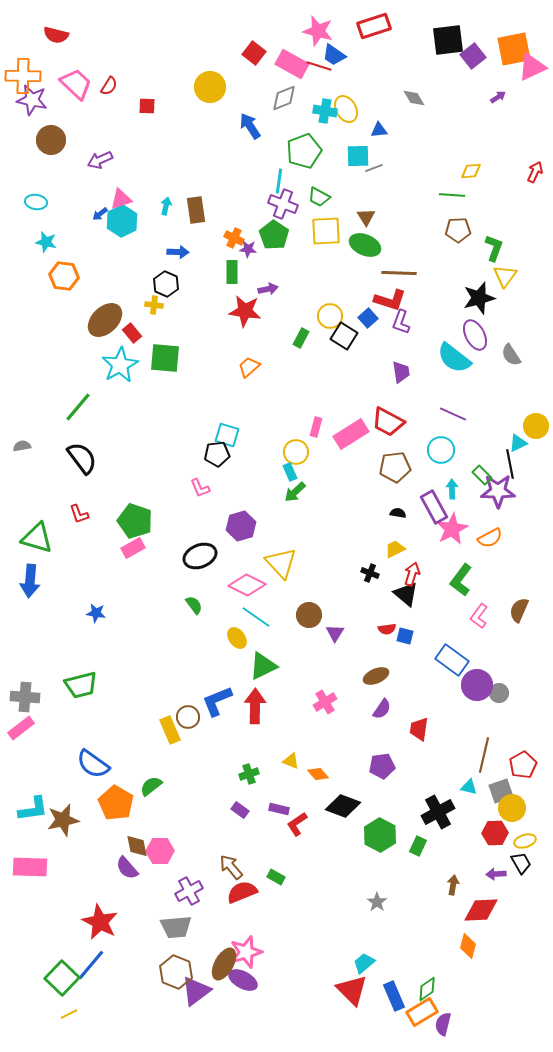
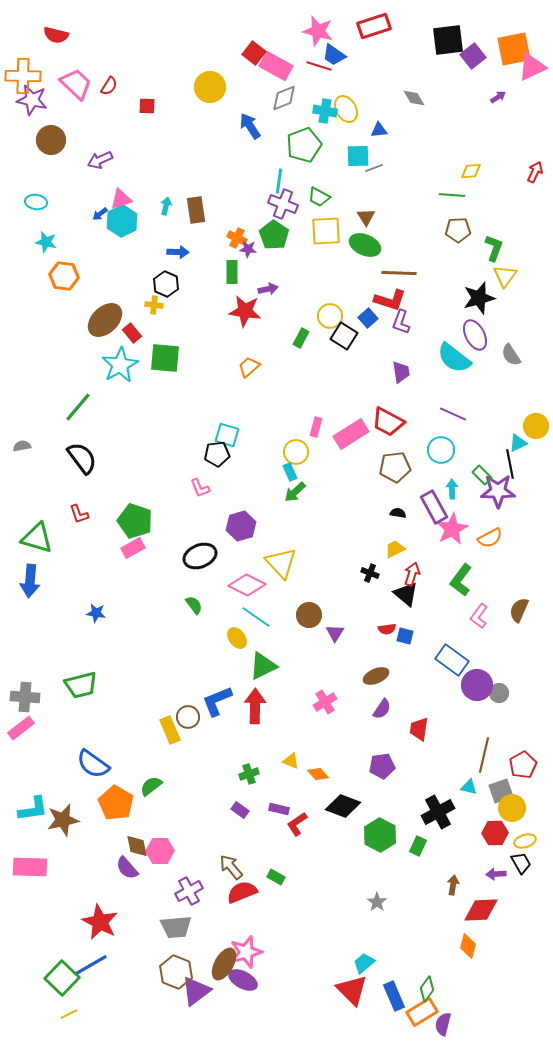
pink rectangle at (292, 64): moved 16 px left, 2 px down
green pentagon at (304, 151): moved 6 px up
orange cross at (234, 238): moved 3 px right
blue line at (91, 965): rotated 20 degrees clockwise
green diamond at (427, 989): rotated 20 degrees counterclockwise
